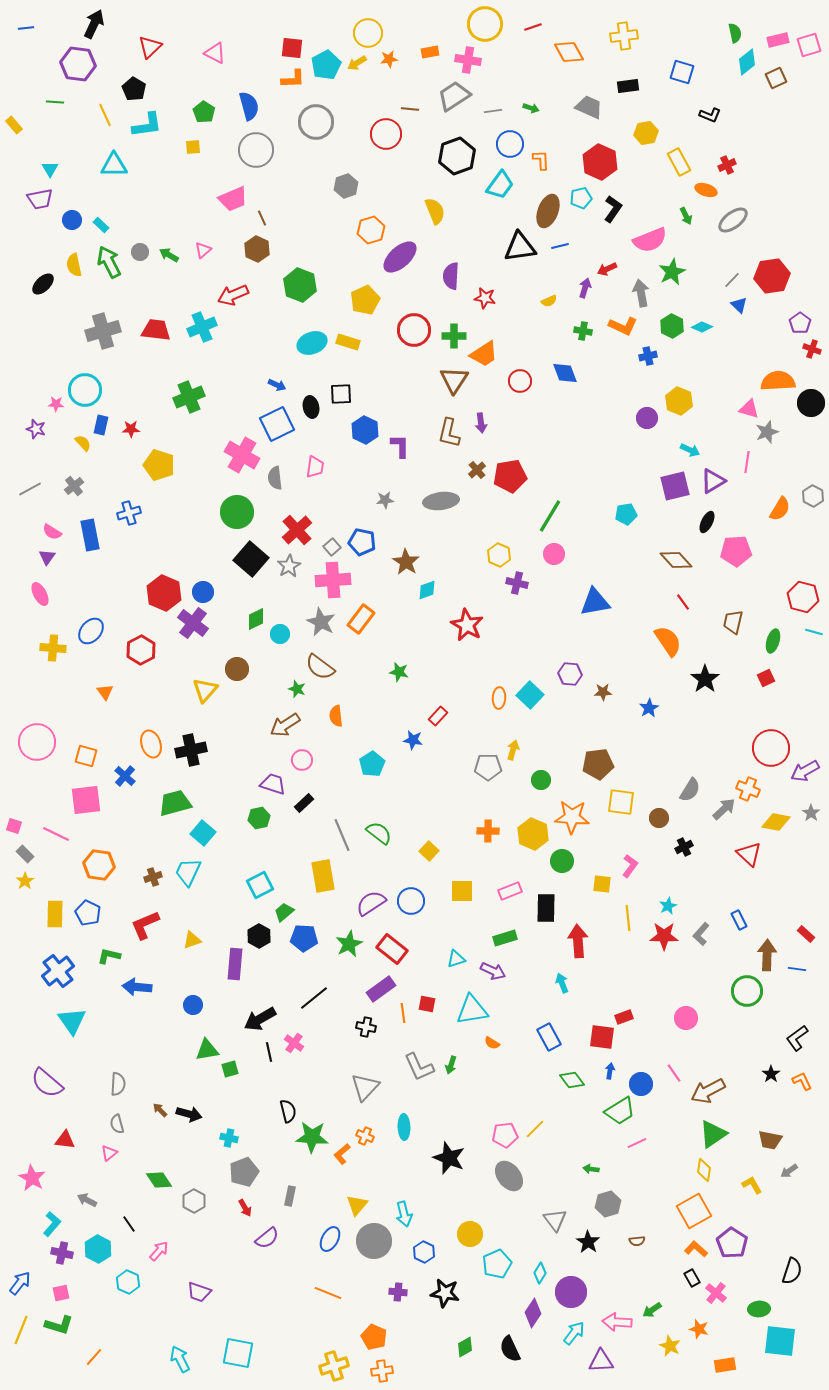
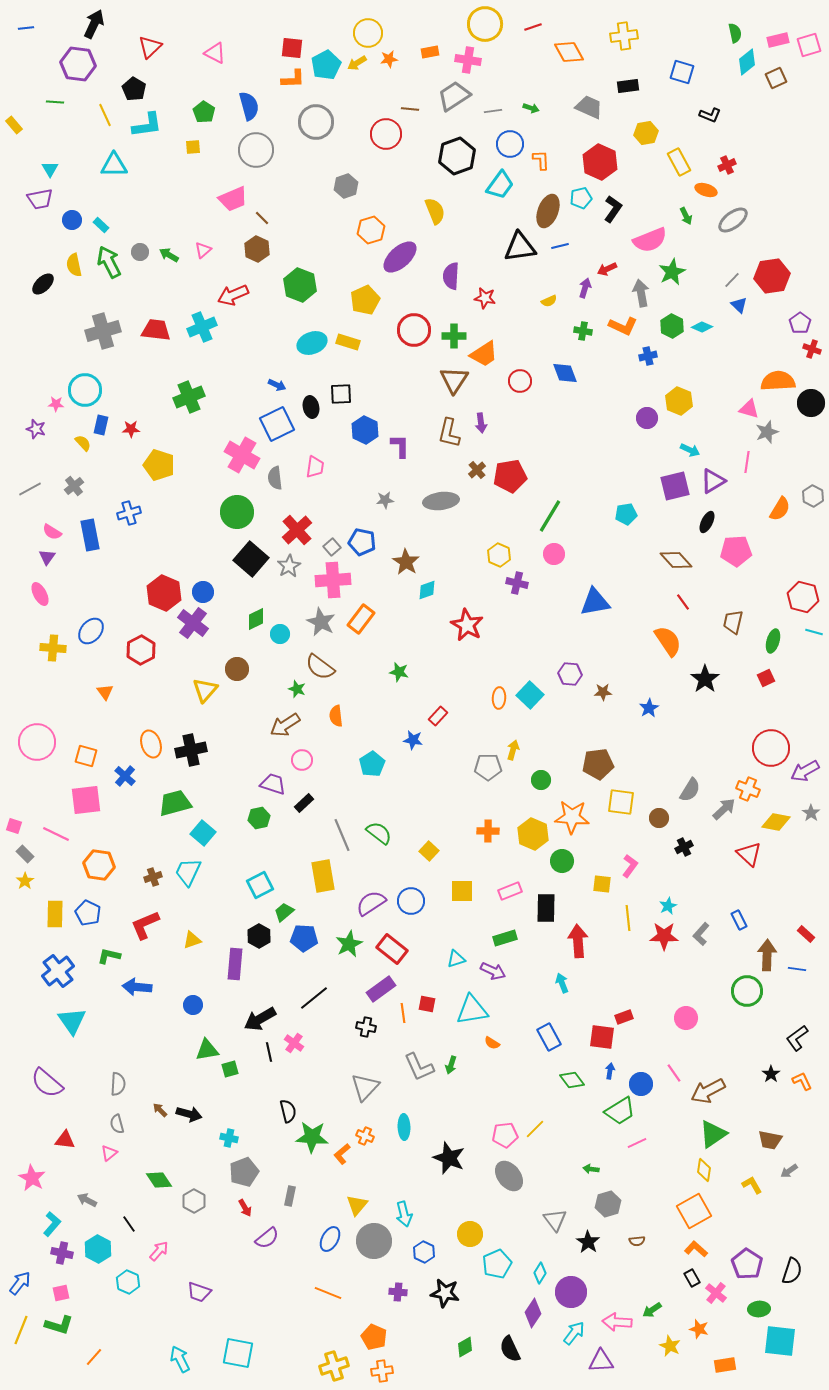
brown line at (262, 218): rotated 21 degrees counterclockwise
purple pentagon at (732, 1243): moved 15 px right, 21 px down
